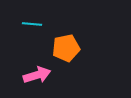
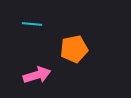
orange pentagon: moved 8 px right, 1 px down
